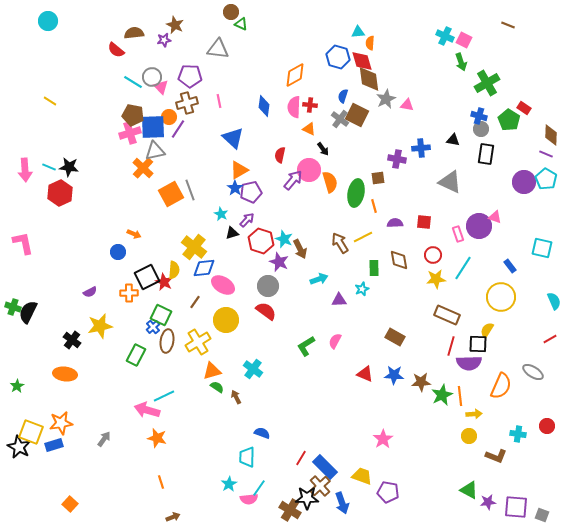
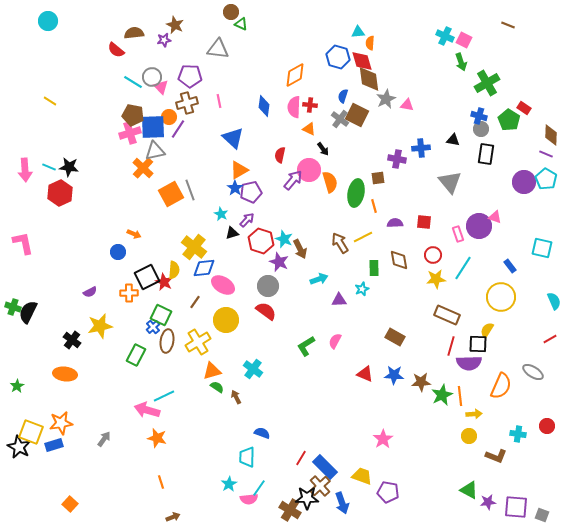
gray triangle at (450, 182): rotated 25 degrees clockwise
